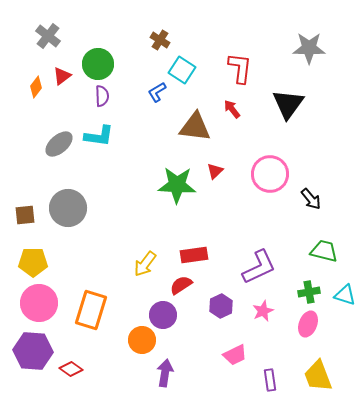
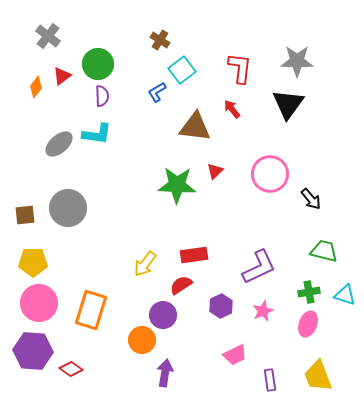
gray star at (309, 48): moved 12 px left, 13 px down
cyan square at (182, 70): rotated 20 degrees clockwise
cyan L-shape at (99, 136): moved 2 px left, 2 px up
